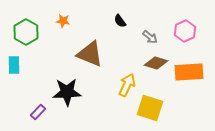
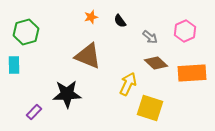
orange star: moved 28 px right, 4 px up; rotated 24 degrees counterclockwise
green hexagon: rotated 15 degrees clockwise
brown triangle: moved 2 px left, 2 px down
brown diamond: rotated 25 degrees clockwise
orange rectangle: moved 3 px right, 1 px down
yellow arrow: moved 1 px right, 1 px up
black star: moved 2 px down
purple rectangle: moved 4 px left
